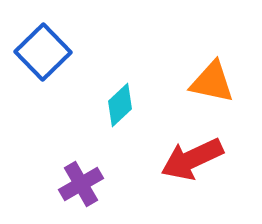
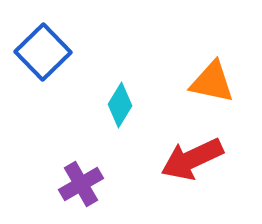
cyan diamond: rotated 15 degrees counterclockwise
